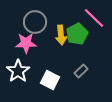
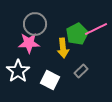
pink line: moved 2 px right, 11 px down; rotated 70 degrees counterclockwise
gray circle: moved 2 px down
yellow arrow: moved 2 px right, 13 px down
pink star: moved 3 px right
